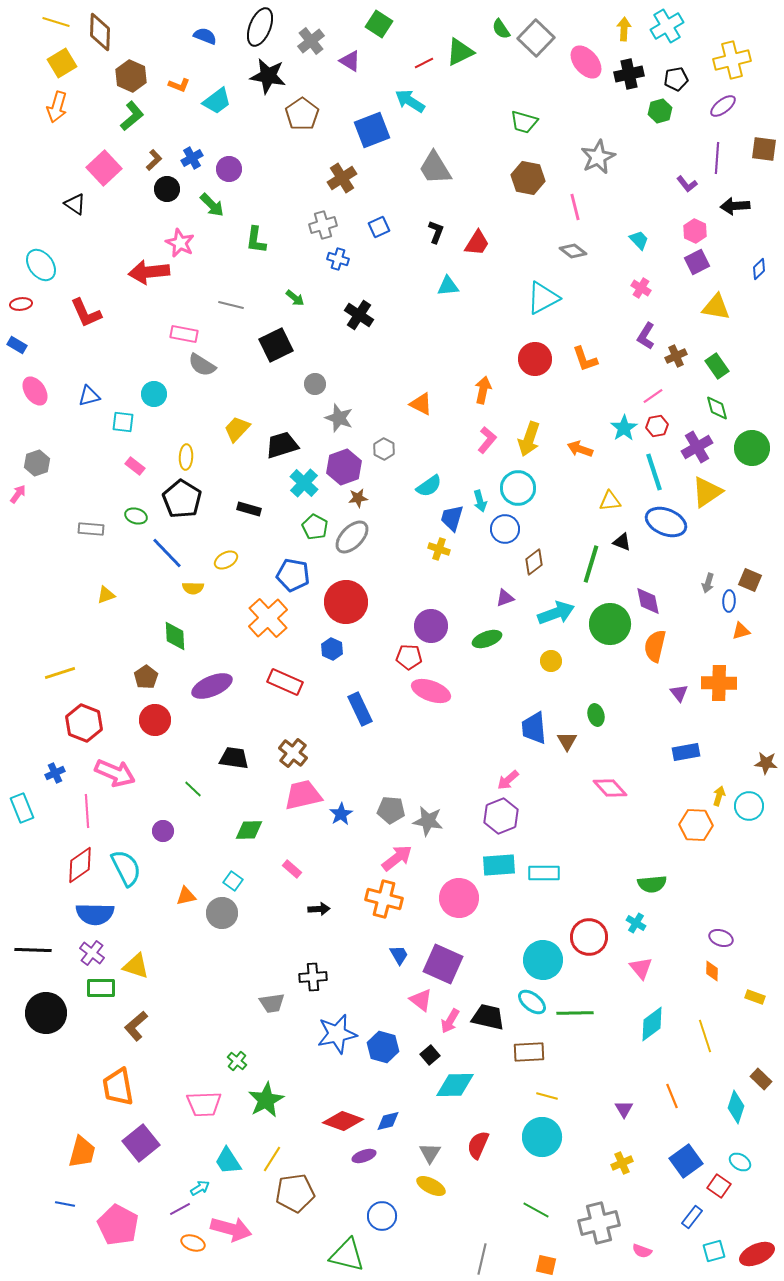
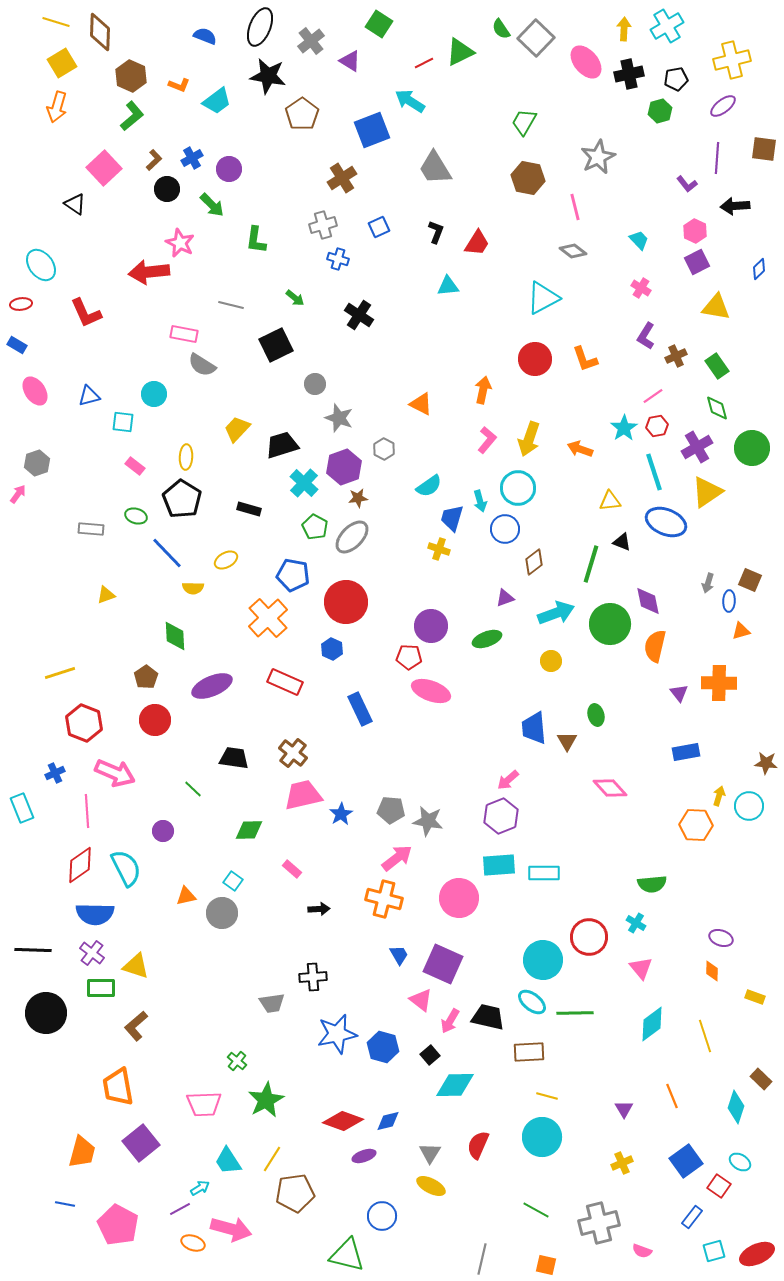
green trapezoid at (524, 122): rotated 104 degrees clockwise
